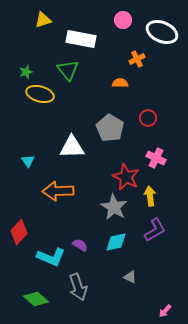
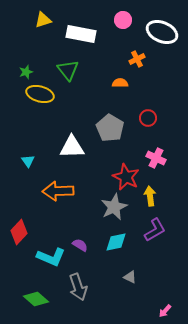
white rectangle: moved 5 px up
gray star: rotated 16 degrees clockwise
